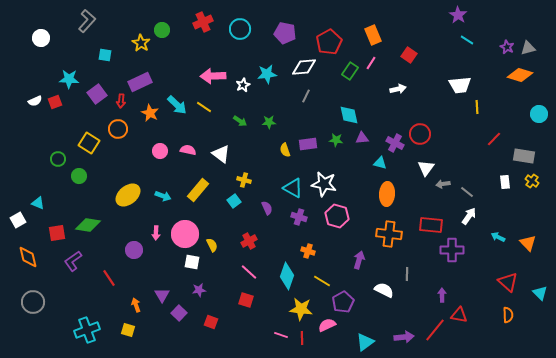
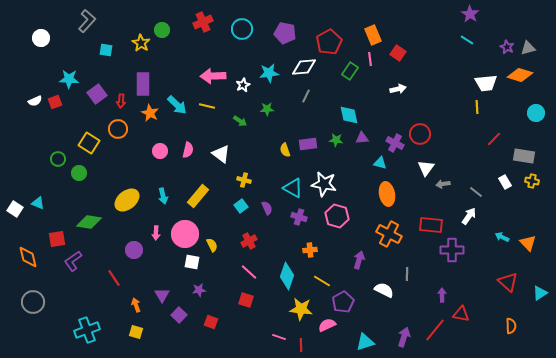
purple star at (458, 15): moved 12 px right, 1 px up
cyan circle at (240, 29): moved 2 px right
cyan square at (105, 55): moved 1 px right, 5 px up
red square at (409, 55): moved 11 px left, 2 px up
pink line at (371, 63): moved 1 px left, 4 px up; rotated 40 degrees counterclockwise
cyan star at (267, 74): moved 2 px right, 1 px up
purple rectangle at (140, 82): moved 3 px right, 2 px down; rotated 65 degrees counterclockwise
white trapezoid at (460, 85): moved 26 px right, 2 px up
yellow line at (204, 107): moved 3 px right, 1 px up; rotated 21 degrees counterclockwise
cyan circle at (539, 114): moved 3 px left, 1 px up
green star at (269, 122): moved 2 px left, 13 px up
pink semicircle at (188, 150): rotated 91 degrees clockwise
green circle at (79, 176): moved 3 px up
yellow cross at (532, 181): rotated 24 degrees counterclockwise
white rectangle at (505, 182): rotated 24 degrees counterclockwise
yellow rectangle at (198, 190): moved 6 px down
gray line at (467, 192): moved 9 px right
orange ellipse at (387, 194): rotated 15 degrees counterclockwise
yellow ellipse at (128, 195): moved 1 px left, 5 px down
cyan arrow at (163, 196): rotated 56 degrees clockwise
cyan square at (234, 201): moved 7 px right, 5 px down
white square at (18, 220): moved 3 px left, 11 px up; rotated 28 degrees counterclockwise
green diamond at (88, 225): moved 1 px right, 3 px up
red square at (57, 233): moved 6 px down
orange cross at (389, 234): rotated 20 degrees clockwise
cyan arrow at (498, 237): moved 4 px right
orange cross at (308, 251): moved 2 px right, 1 px up; rotated 24 degrees counterclockwise
red line at (109, 278): moved 5 px right
cyan triangle at (540, 293): rotated 42 degrees clockwise
purple square at (179, 313): moved 2 px down
red triangle at (459, 315): moved 2 px right, 1 px up
orange semicircle at (508, 315): moved 3 px right, 11 px down
yellow square at (128, 330): moved 8 px right, 2 px down
pink line at (281, 335): moved 2 px left, 2 px down
purple arrow at (404, 337): rotated 66 degrees counterclockwise
red line at (302, 338): moved 1 px left, 7 px down
cyan triangle at (365, 342): rotated 18 degrees clockwise
